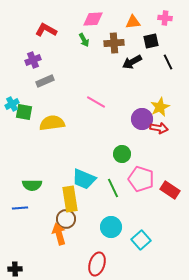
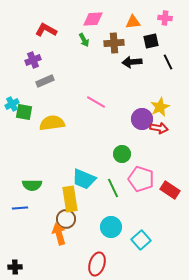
black arrow: rotated 24 degrees clockwise
black cross: moved 2 px up
